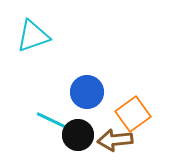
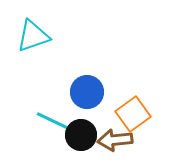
black circle: moved 3 px right
